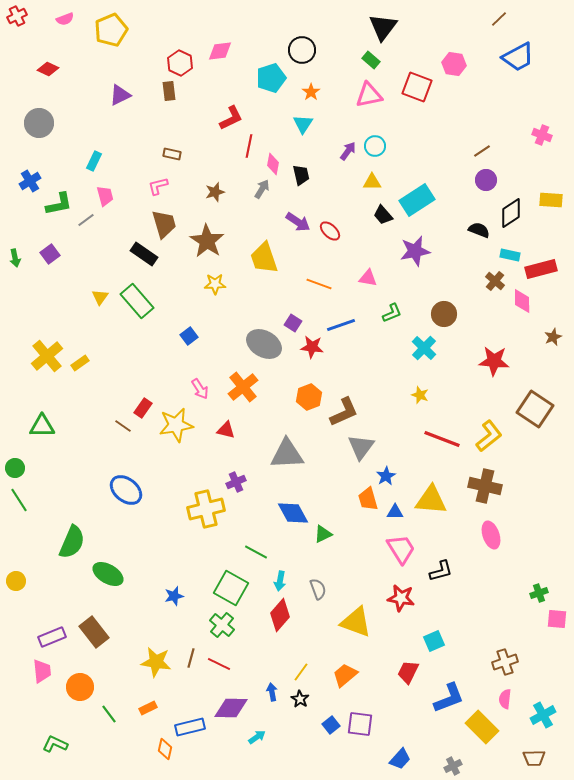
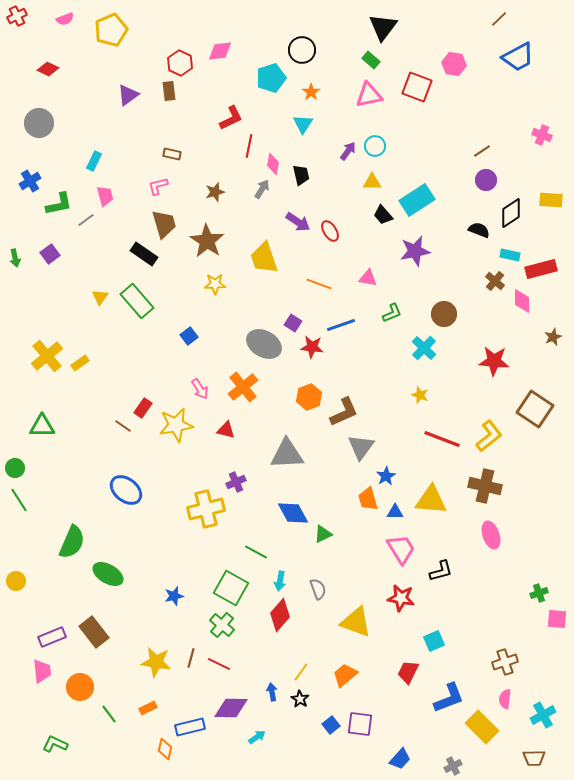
purple triangle at (120, 95): moved 8 px right; rotated 10 degrees counterclockwise
red ellipse at (330, 231): rotated 15 degrees clockwise
